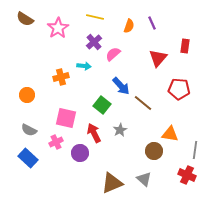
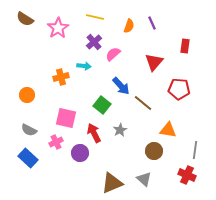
red triangle: moved 4 px left, 4 px down
orange triangle: moved 2 px left, 4 px up
